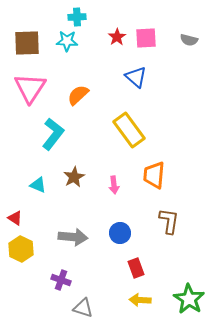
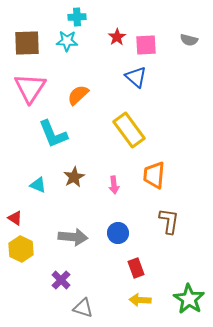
pink square: moved 7 px down
cyan L-shape: rotated 120 degrees clockwise
blue circle: moved 2 px left
purple cross: rotated 24 degrees clockwise
